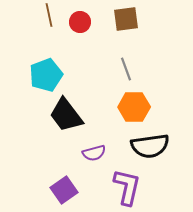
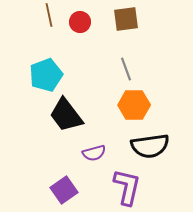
orange hexagon: moved 2 px up
